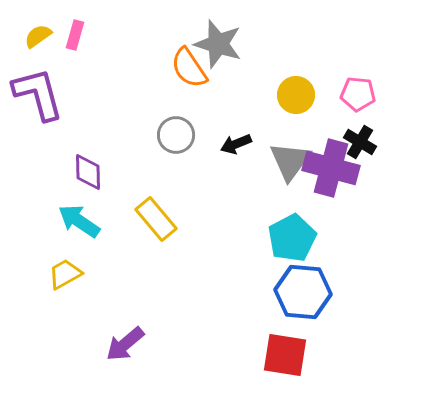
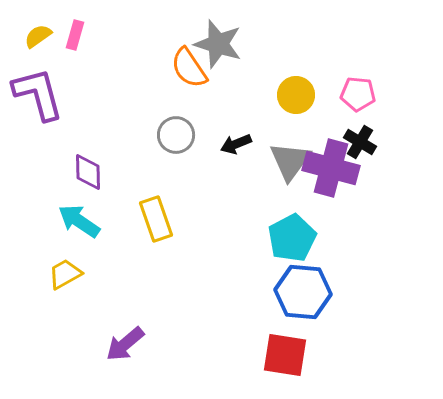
yellow rectangle: rotated 21 degrees clockwise
